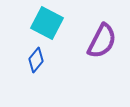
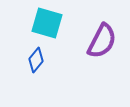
cyan square: rotated 12 degrees counterclockwise
